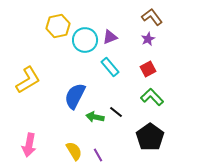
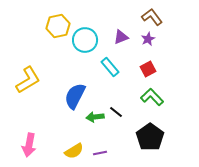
purple triangle: moved 11 px right
green arrow: rotated 18 degrees counterclockwise
yellow semicircle: rotated 90 degrees clockwise
purple line: moved 2 px right, 2 px up; rotated 72 degrees counterclockwise
